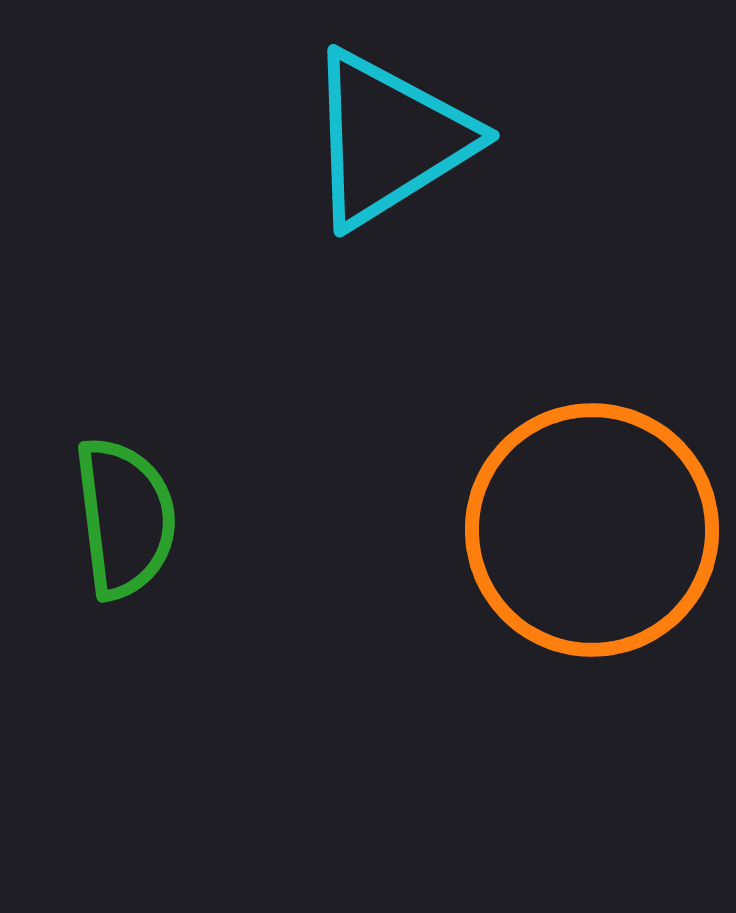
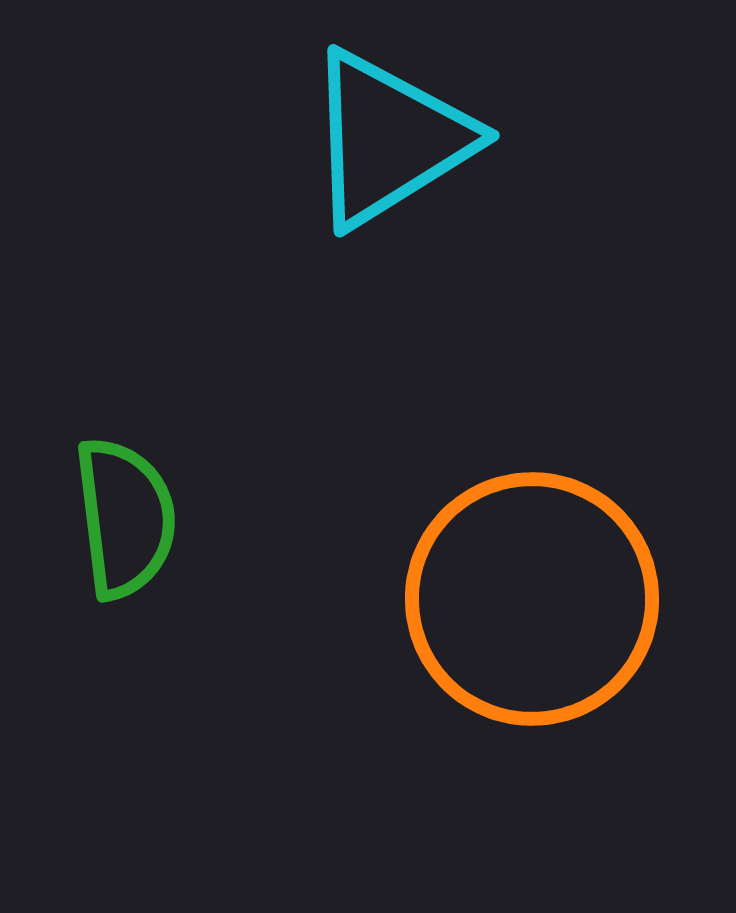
orange circle: moved 60 px left, 69 px down
